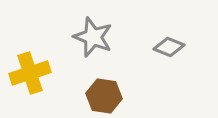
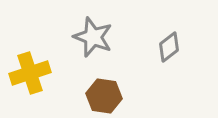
gray diamond: rotated 60 degrees counterclockwise
